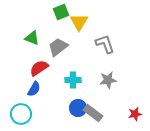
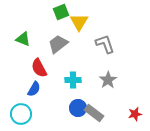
green triangle: moved 9 px left, 1 px down
gray trapezoid: moved 3 px up
red semicircle: rotated 84 degrees counterclockwise
gray star: rotated 24 degrees counterclockwise
gray rectangle: moved 1 px right
